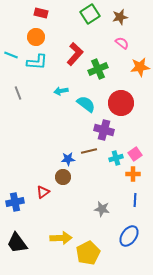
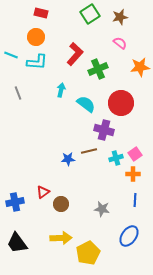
pink semicircle: moved 2 px left
cyan arrow: moved 1 px up; rotated 112 degrees clockwise
brown circle: moved 2 px left, 27 px down
